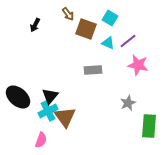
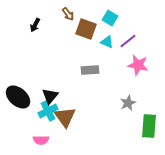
cyan triangle: moved 1 px left, 1 px up
gray rectangle: moved 3 px left
pink semicircle: rotated 70 degrees clockwise
